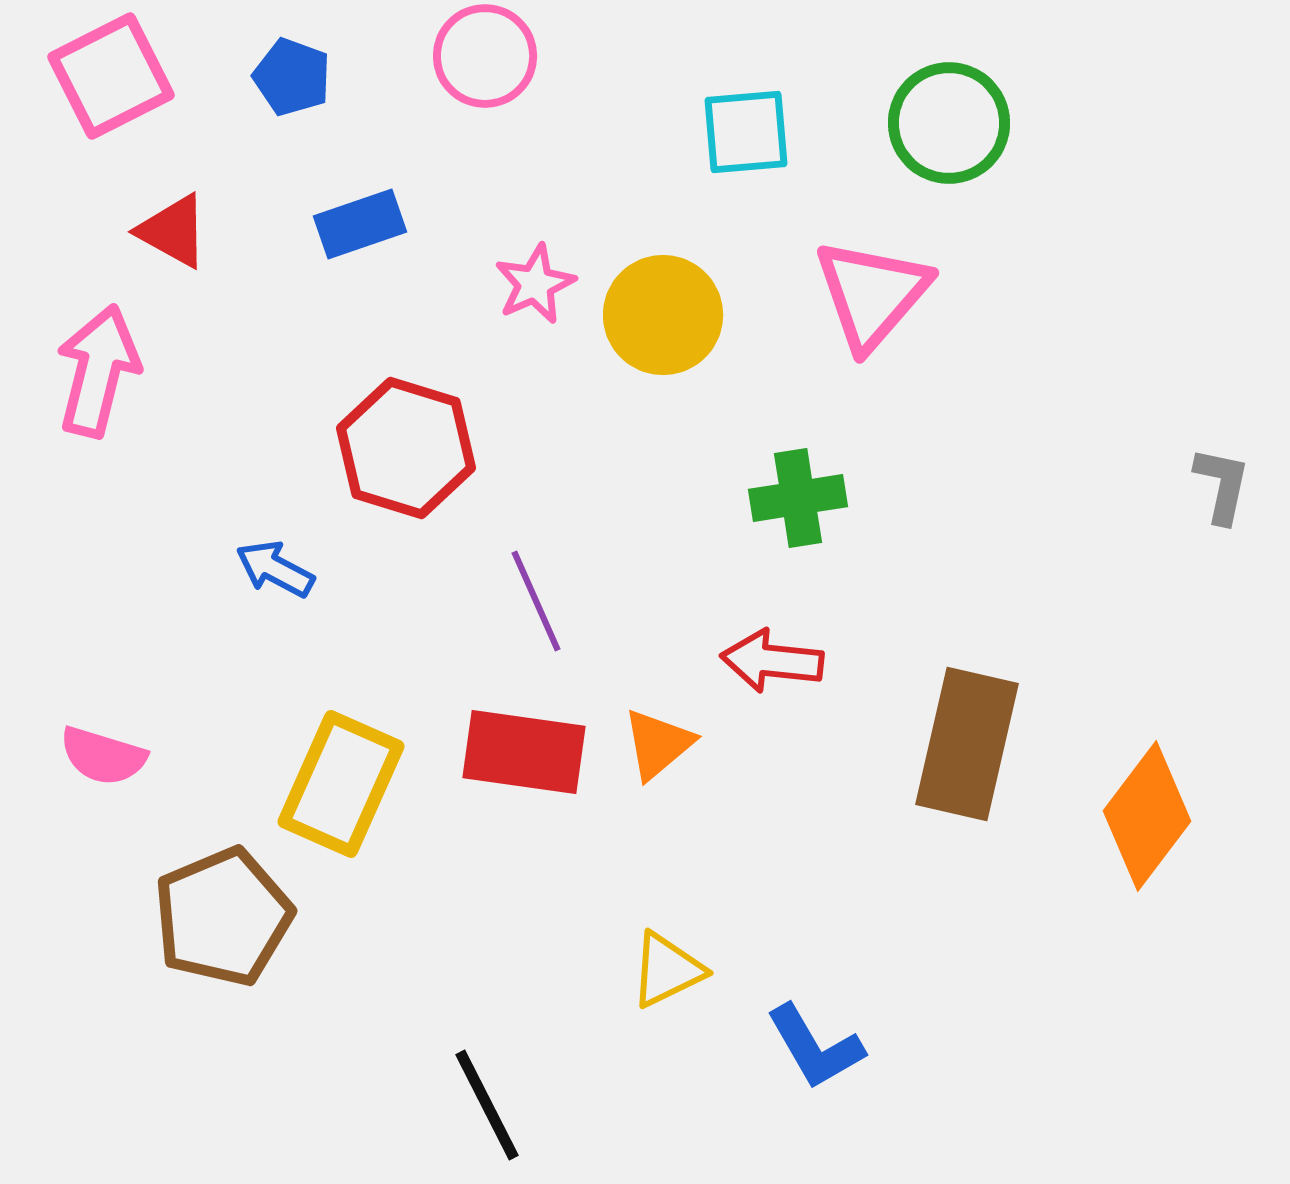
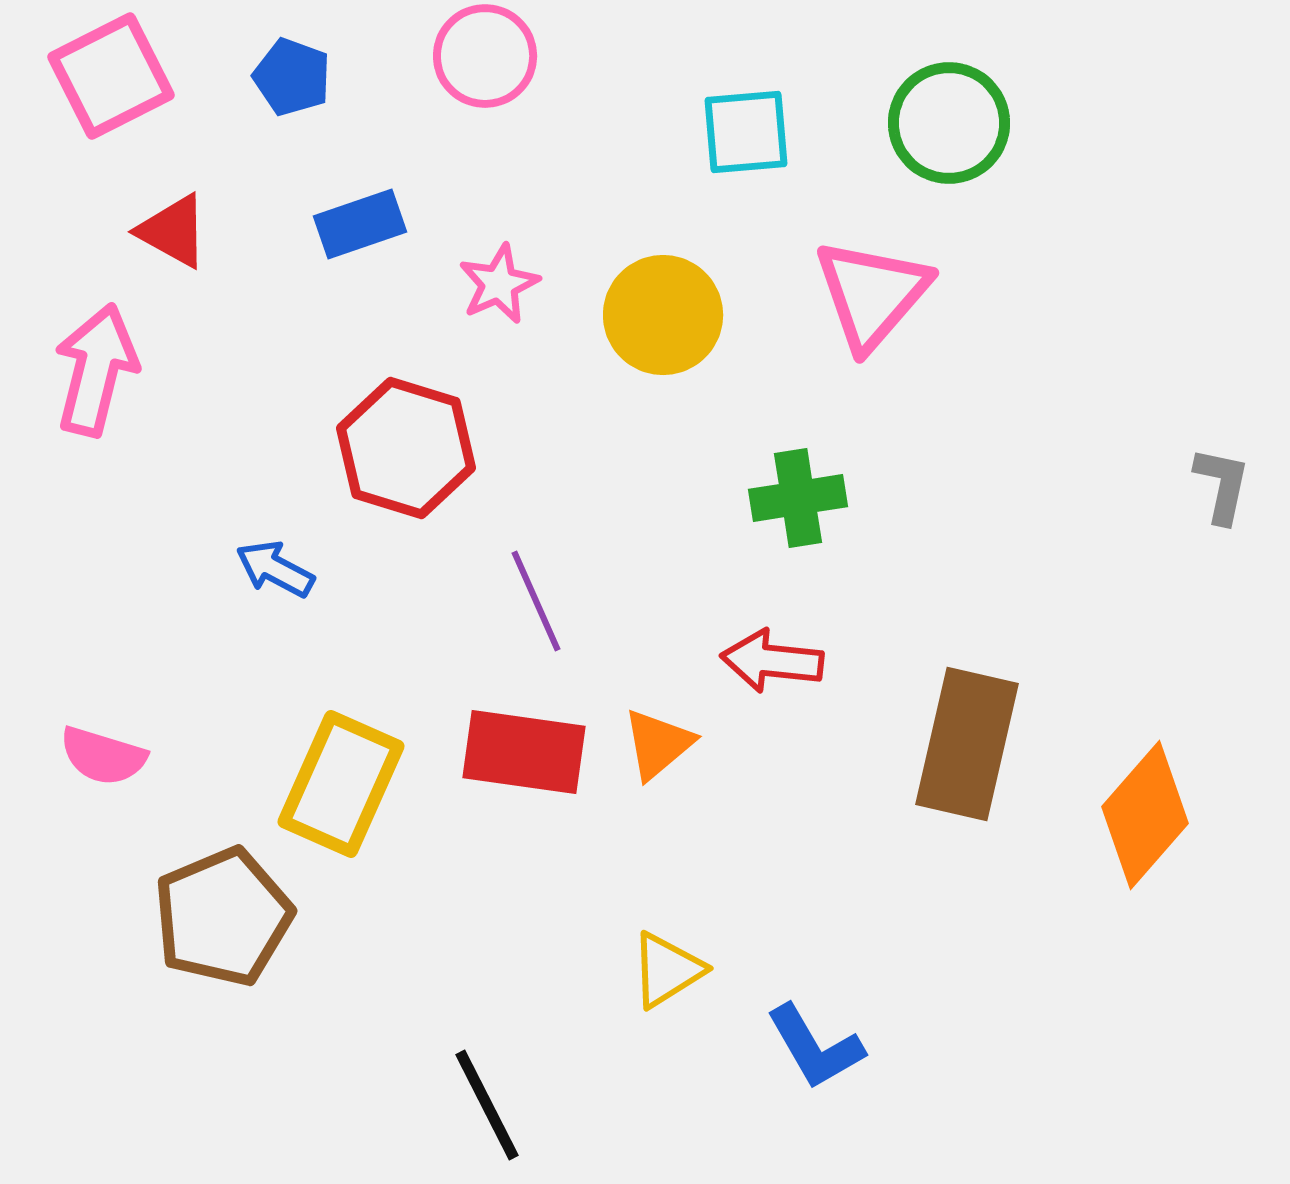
pink star: moved 36 px left
pink arrow: moved 2 px left, 1 px up
orange diamond: moved 2 px left, 1 px up; rotated 4 degrees clockwise
yellow triangle: rotated 6 degrees counterclockwise
